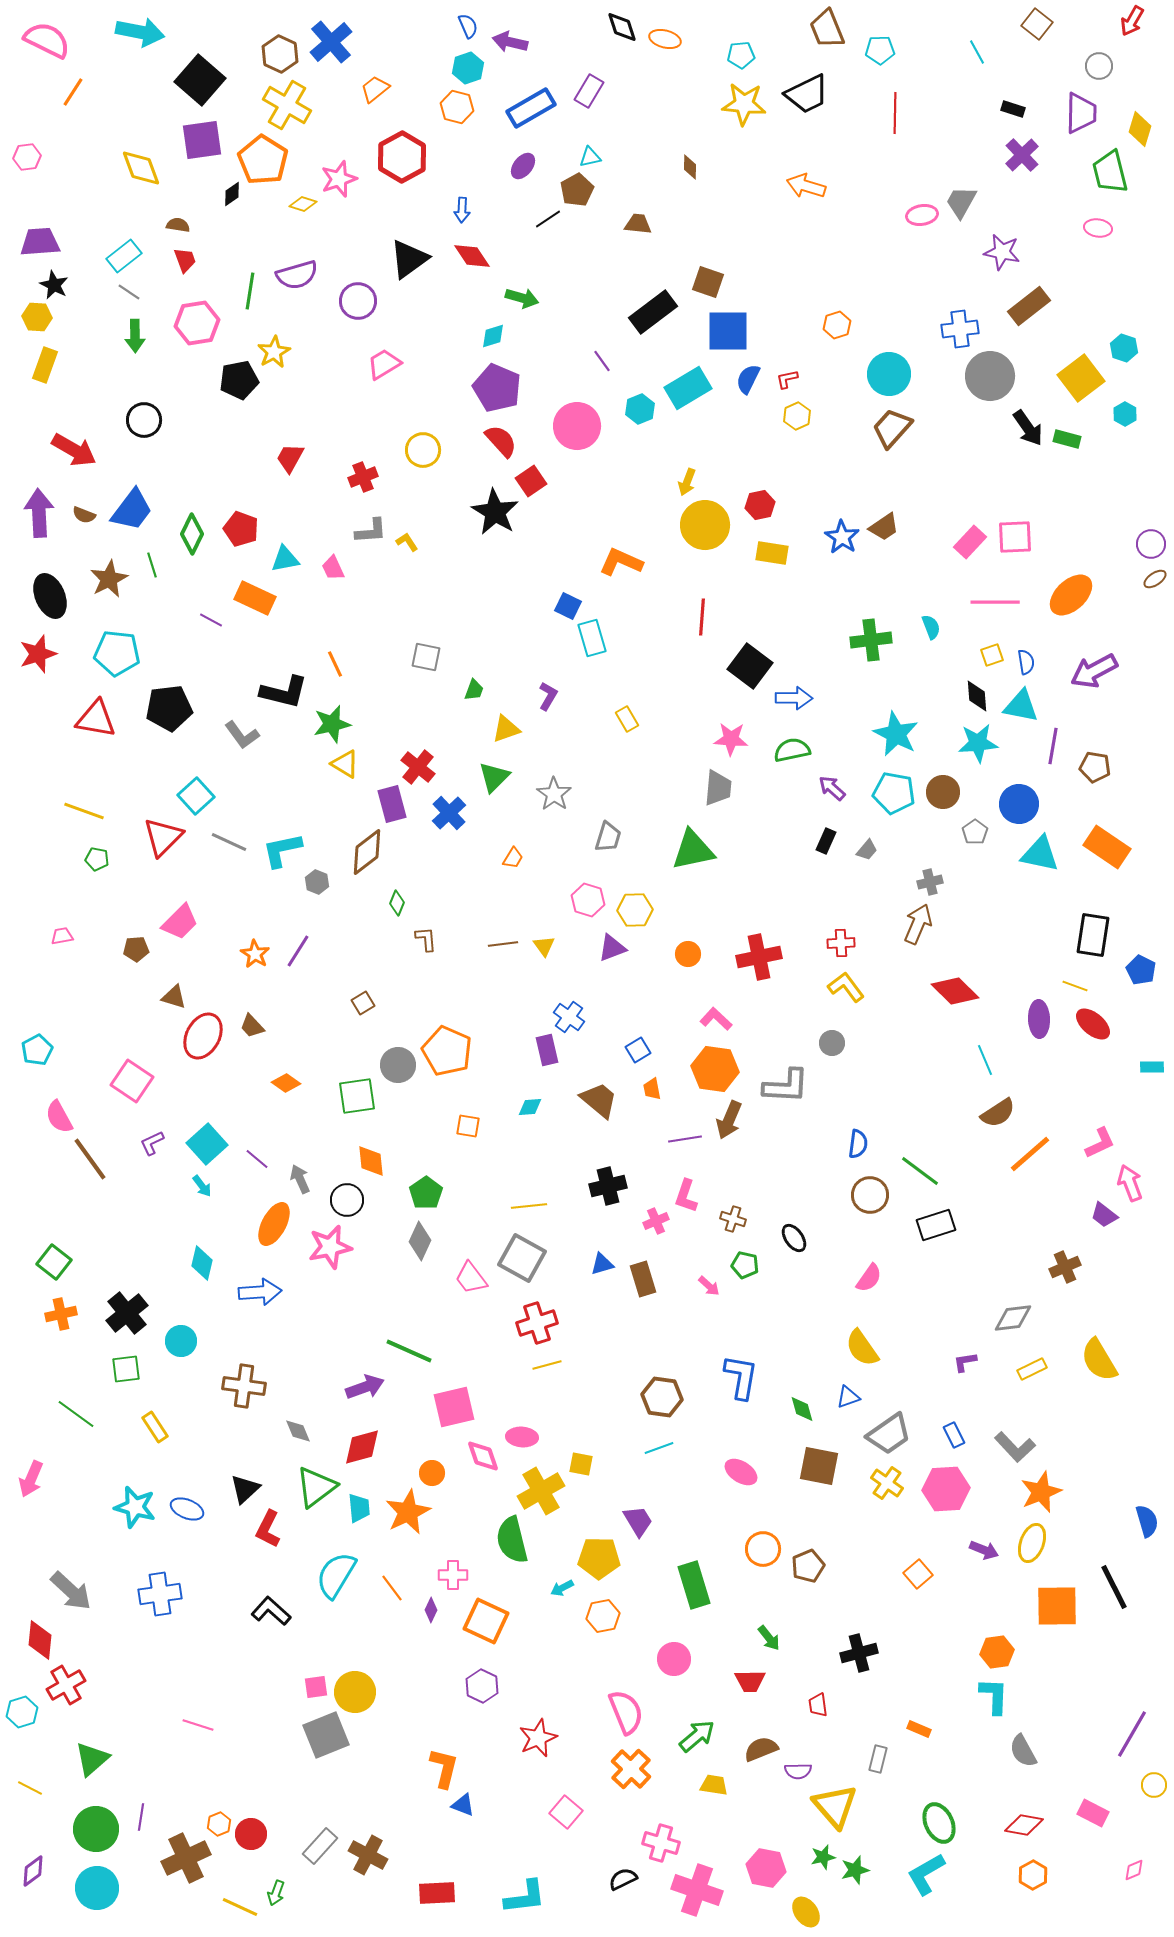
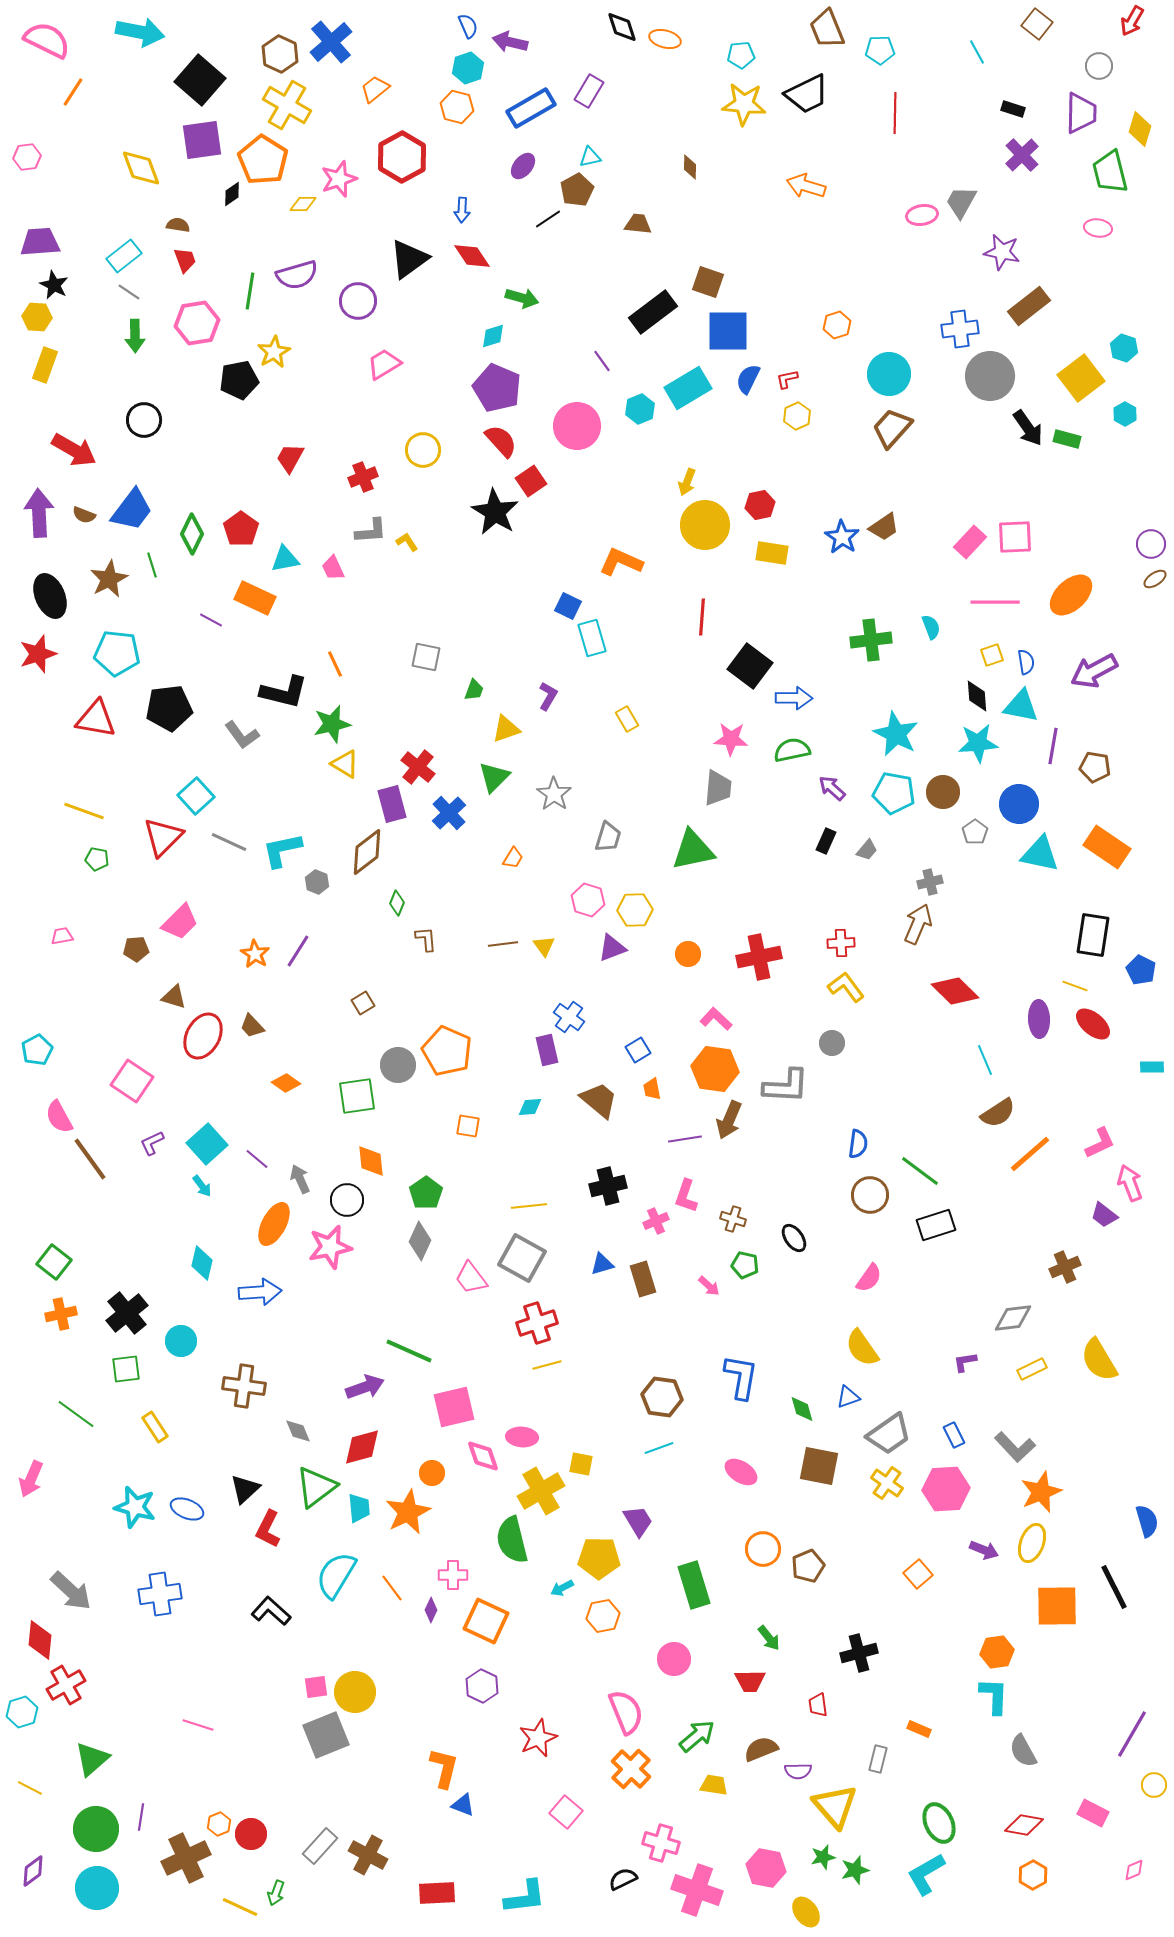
yellow diamond at (303, 204): rotated 16 degrees counterclockwise
red pentagon at (241, 529): rotated 16 degrees clockwise
